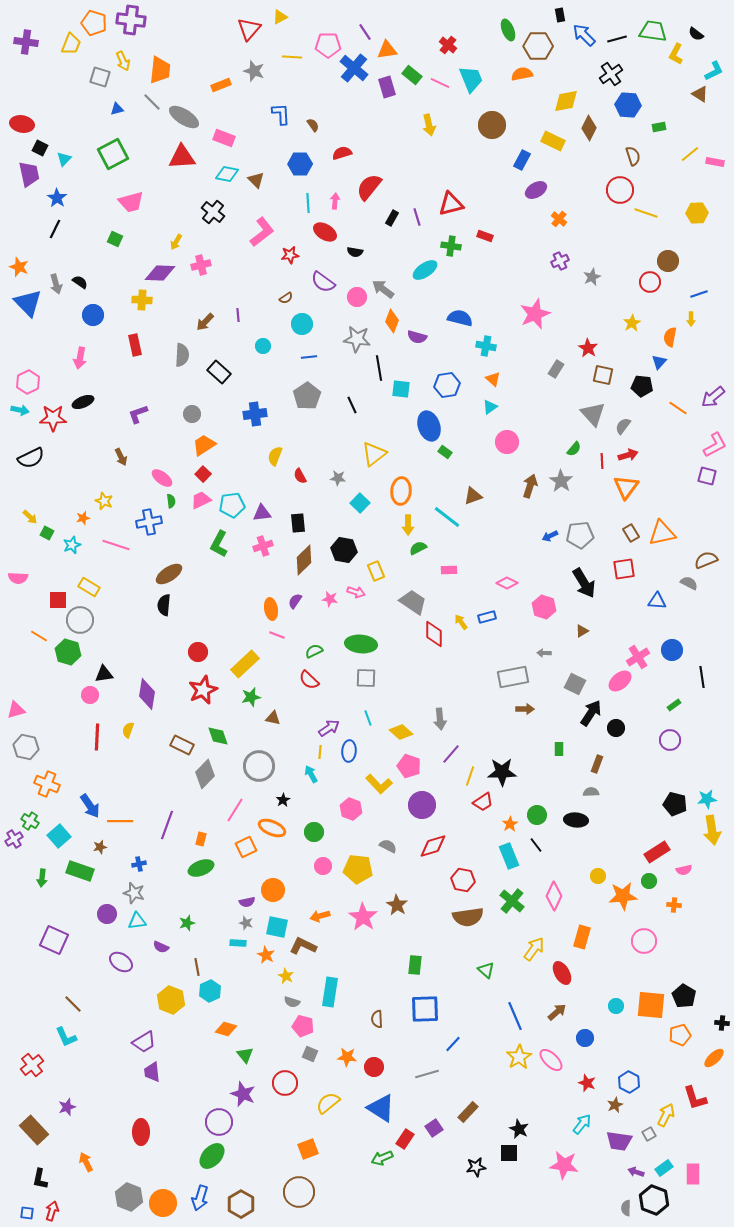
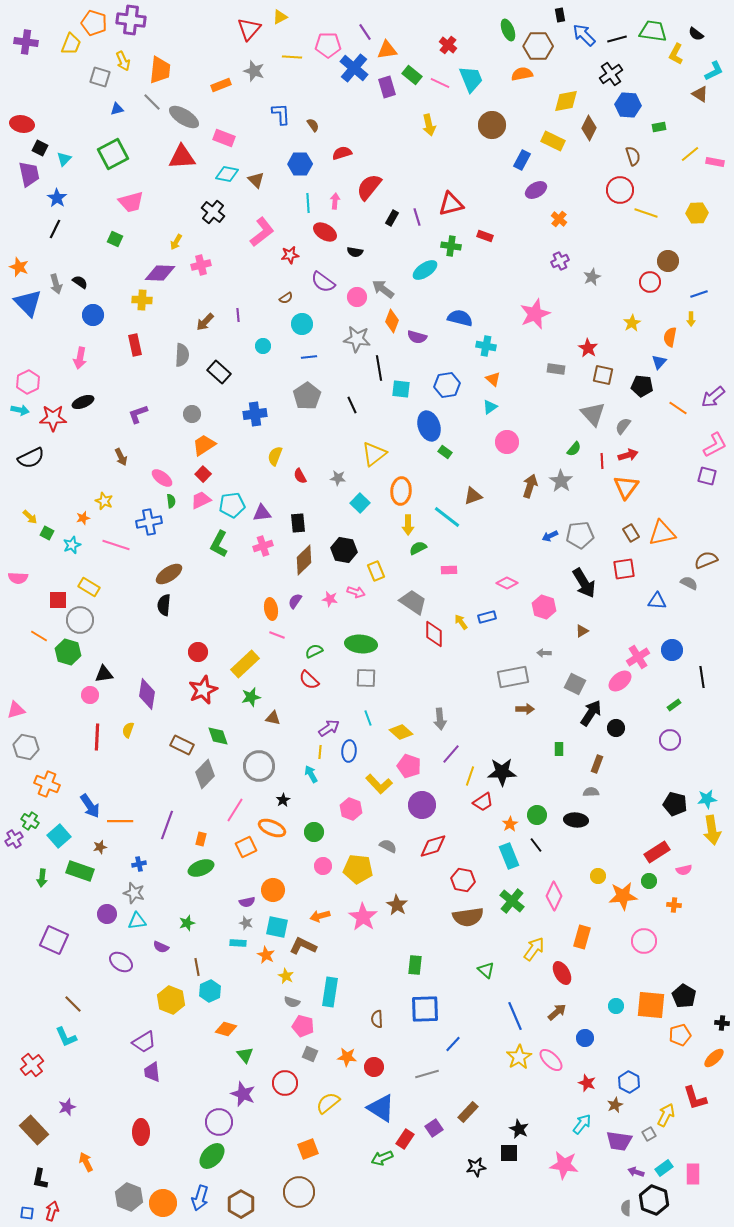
gray rectangle at (556, 369): rotated 66 degrees clockwise
